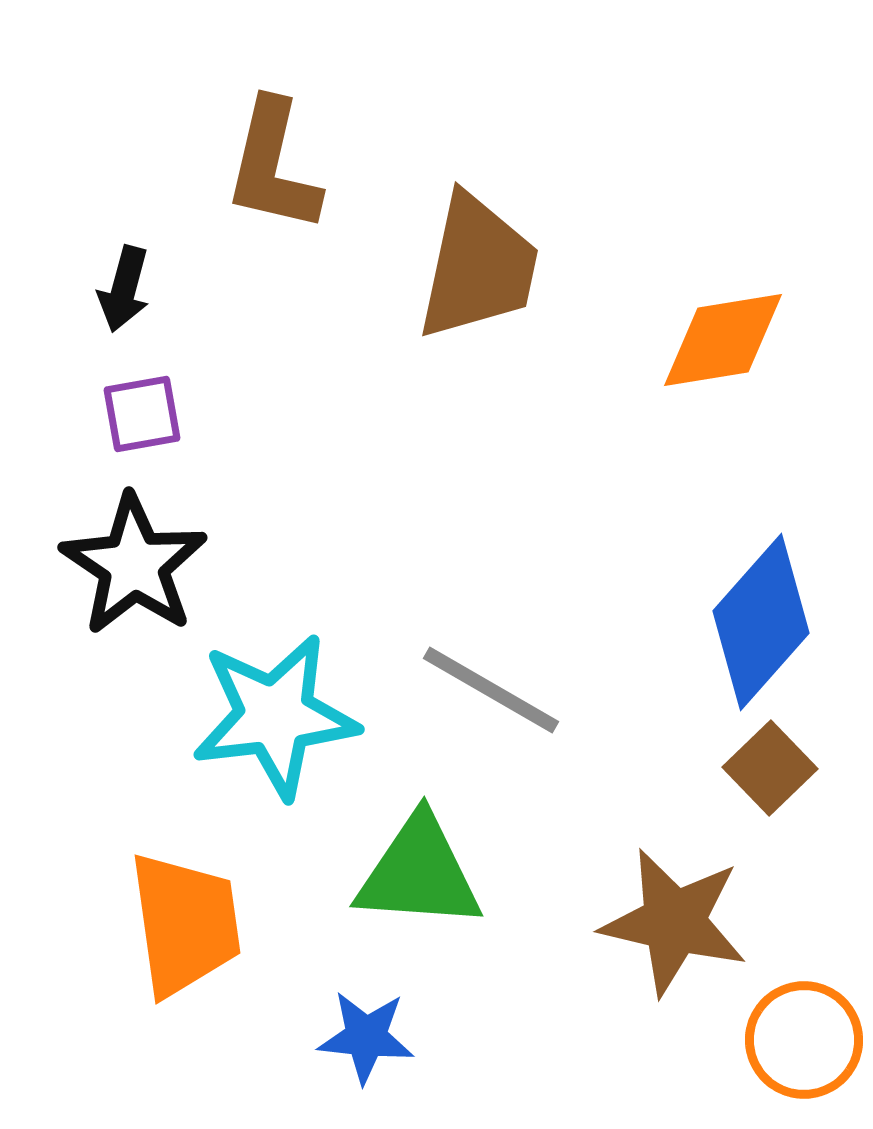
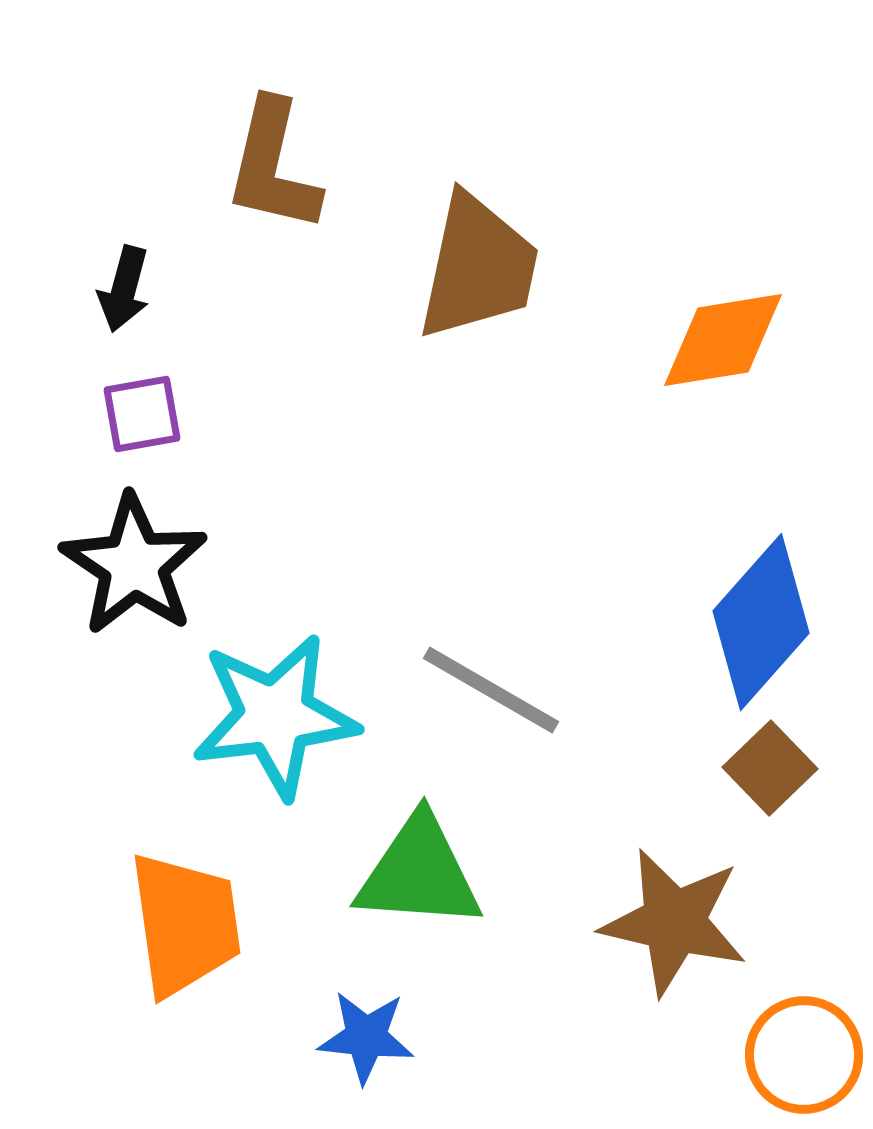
orange circle: moved 15 px down
